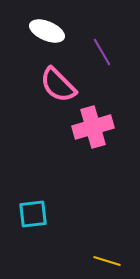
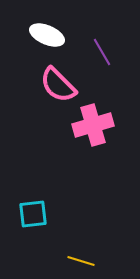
white ellipse: moved 4 px down
pink cross: moved 2 px up
yellow line: moved 26 px left
